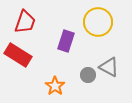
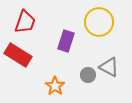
yellow circle: moved 1 px right
